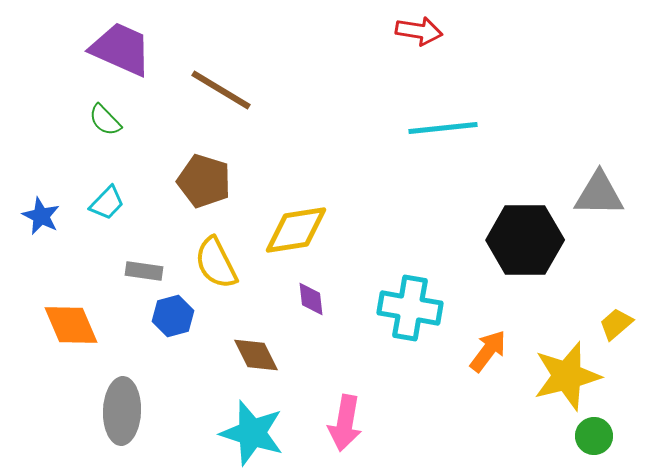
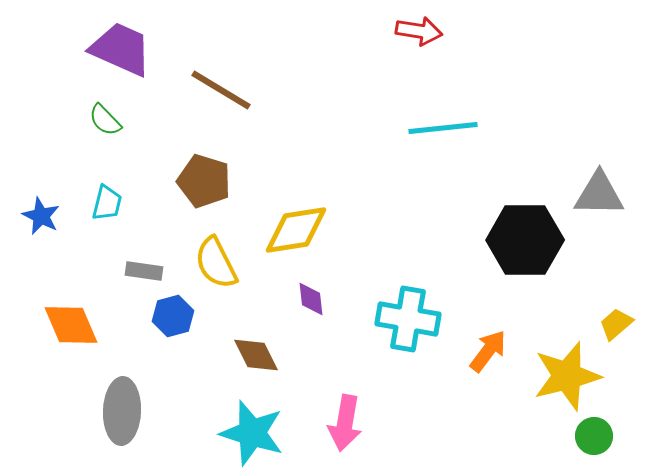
cyan trapezoid: rotated 30 degrees counterclockwise
cyan cross: moved 2 px left, 11 px down
